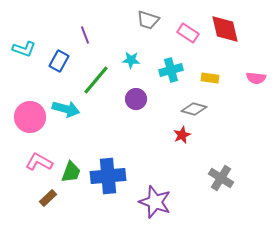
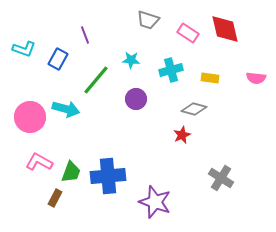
blue rectangle: moved 1 px left, 2 px up
brown rectangle: moved 7 px right; rotated 18 degrees counterclockwise
